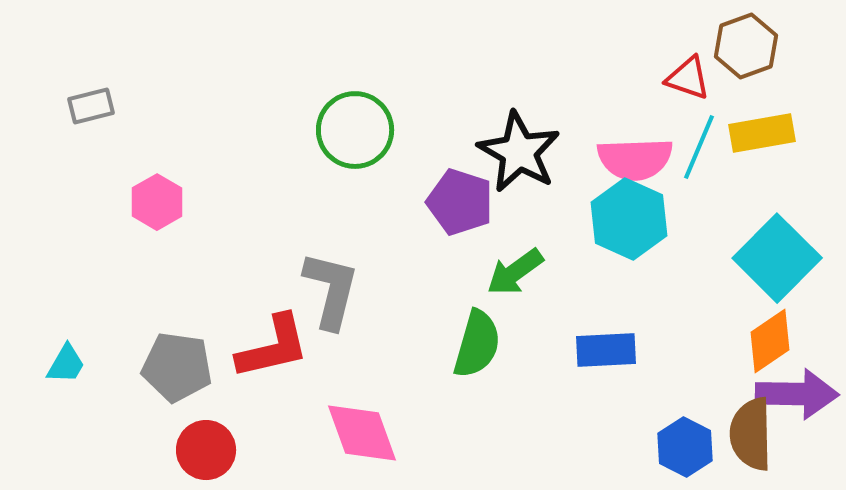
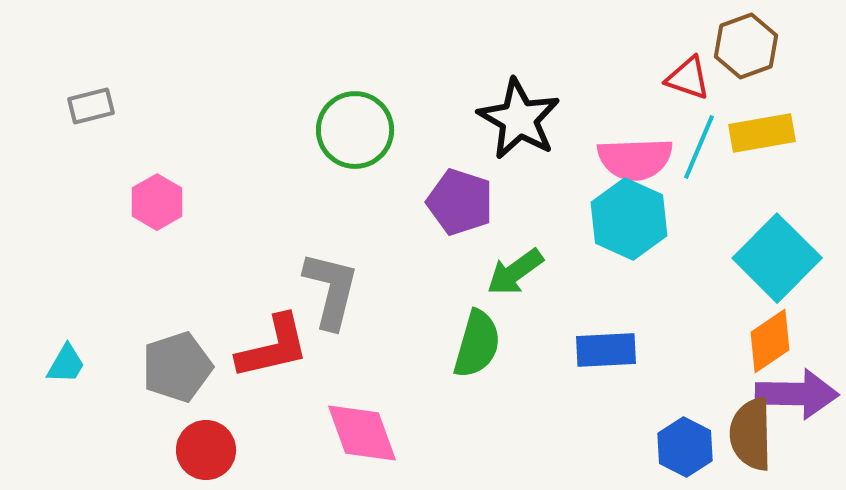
black star: moved 33 px up
gray pentagon: rotated 26 degrees counterclockwise
